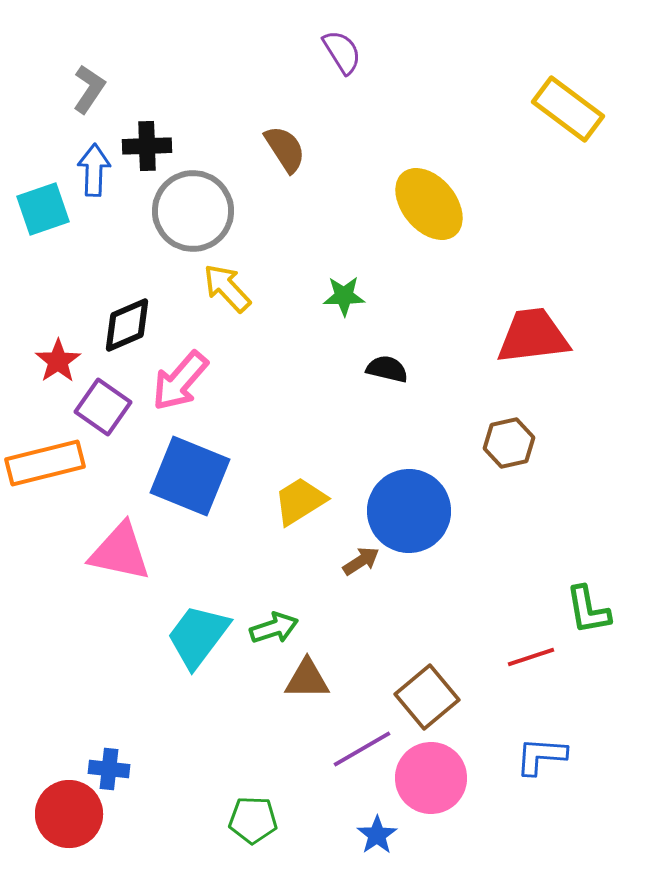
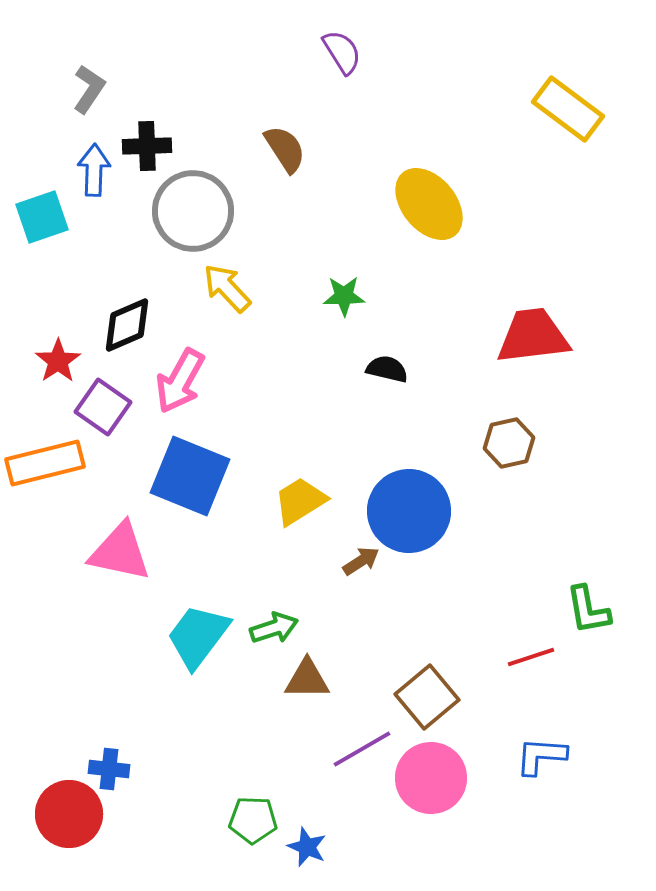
cyan square: moved 1 px left, 8 px down
pink arrow: rotated 12 degrees counterclockwise
blue star: moved 70 px left, 12 px down; rotated 15 degrees counterclockwise
